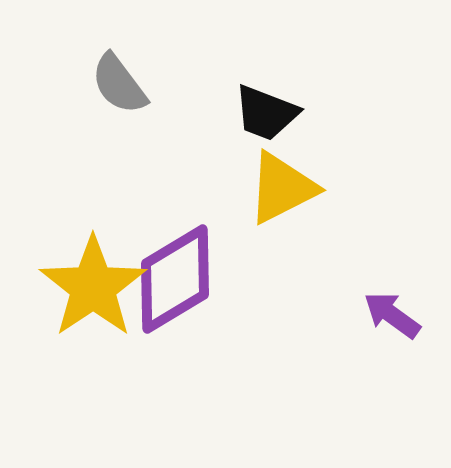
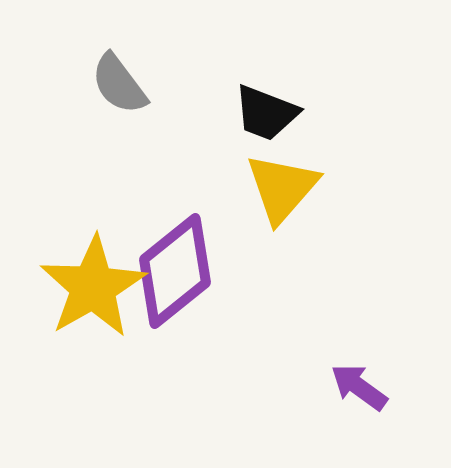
yellow triangle: rotated 22 degrees counterclockwise
purple diamond: moved 8 px up; rotated 8 degrees counterclockwise
yellow star: rotated 4 degrees clockwise
purple arrow: moved 33 px left, 72 px down
